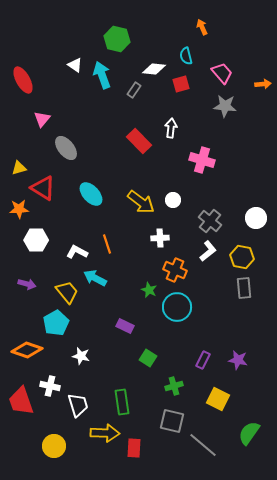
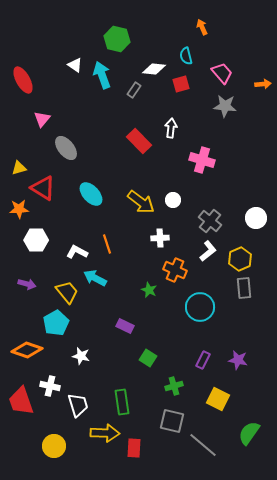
yellow hexagon at (242, 257): moved 2 px left, 2 px down; rotated 25 degrees clockwise
cyan circle at (177, 307): moved 23 px right
